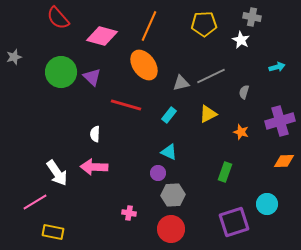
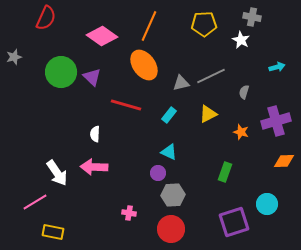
red semicircle: moved 12 px left; rotated 115 degrees counterclockwise
pink diamond: rotated 20 degrees clockwise
purple cross: moved 4 px left
